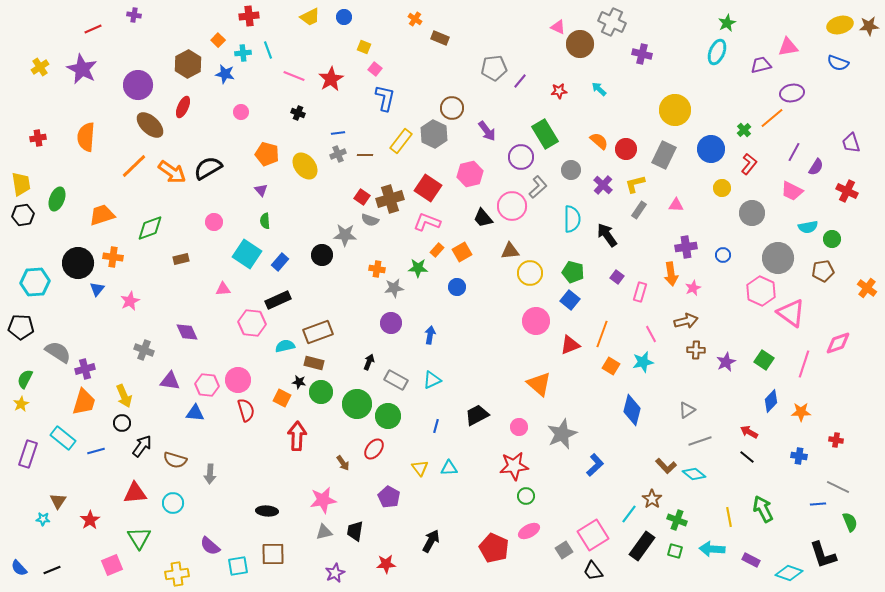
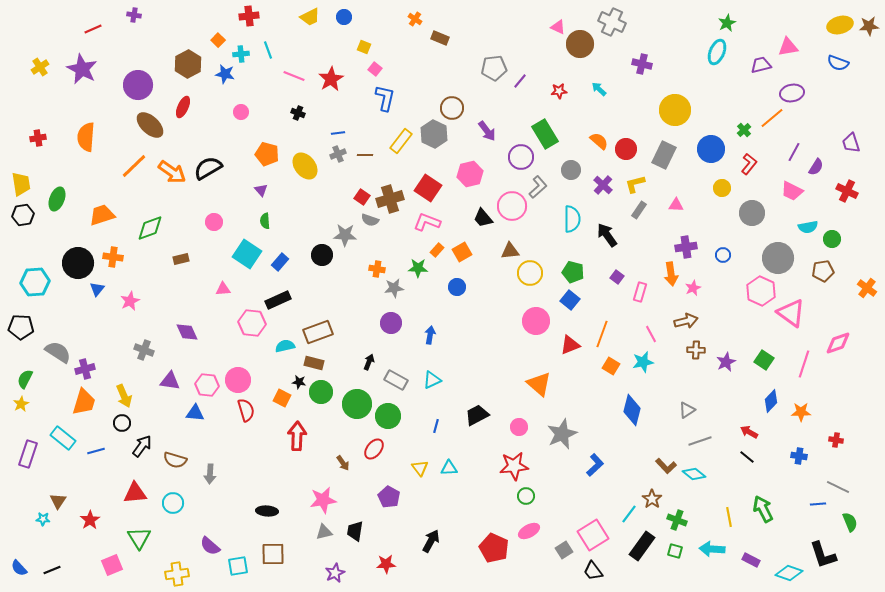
cyan cross at (243, 53): moved 2 px left, 1 px down
purple cross at (642, 54): moved 10 px down
